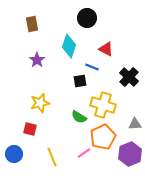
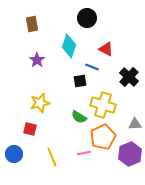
pink line: rotated 24 degrees clockwise
